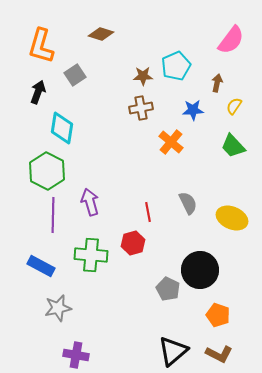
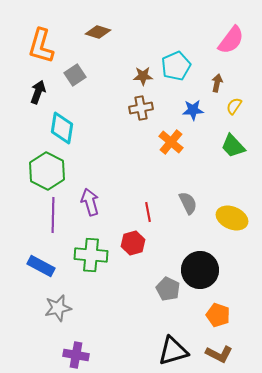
brown diamond: moved 3 px left, 2 px up
black triangle: rotated 24 degrees clockwise
